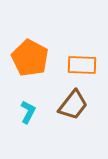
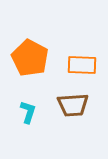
brown trapezoid: rotated 48 degrees clockwise
cyan L-shape: rotated 10 degrees counterclockwise
